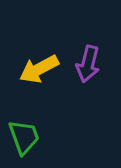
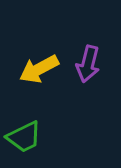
green trapezoid: rotated 84 degrees clockwise
